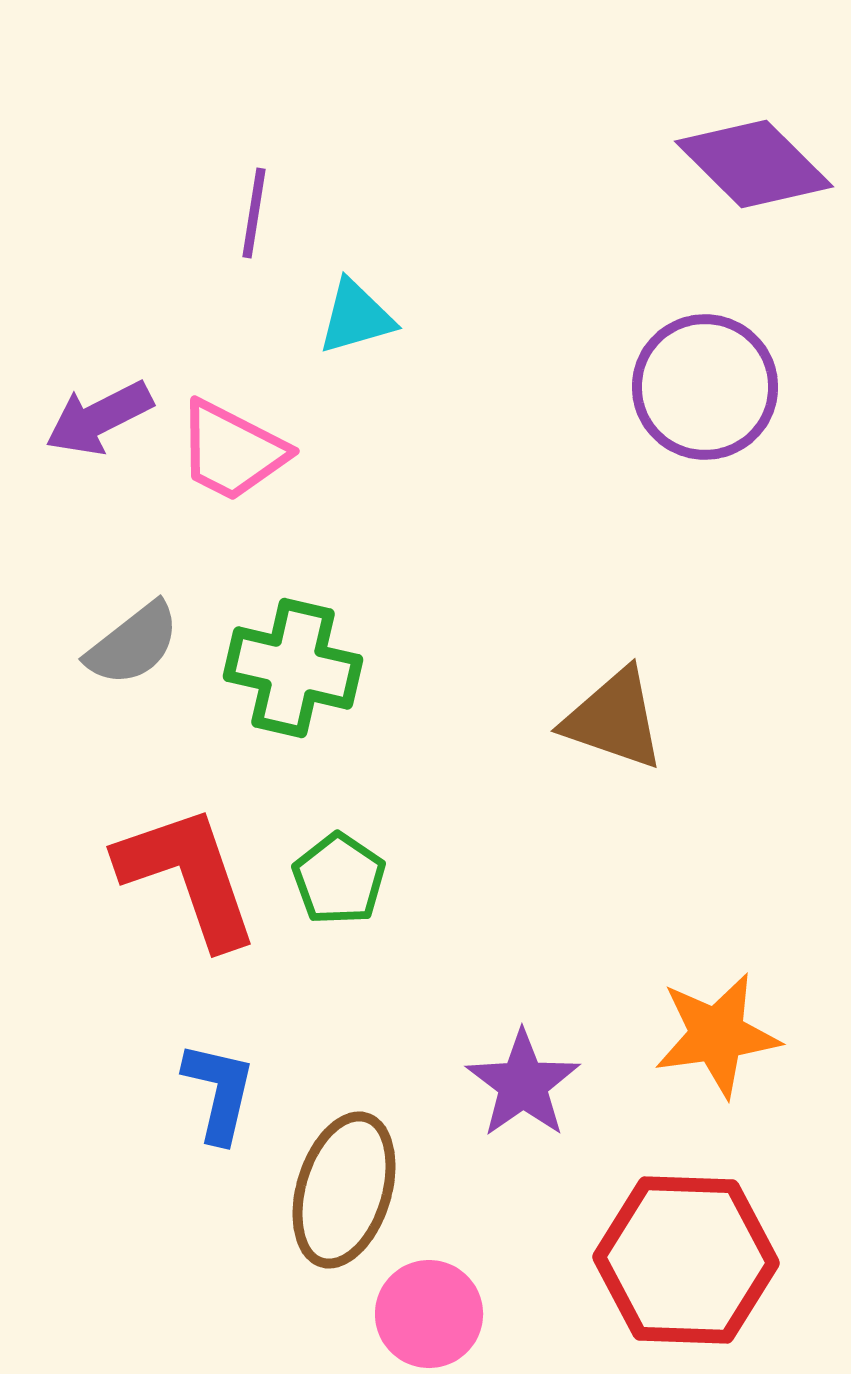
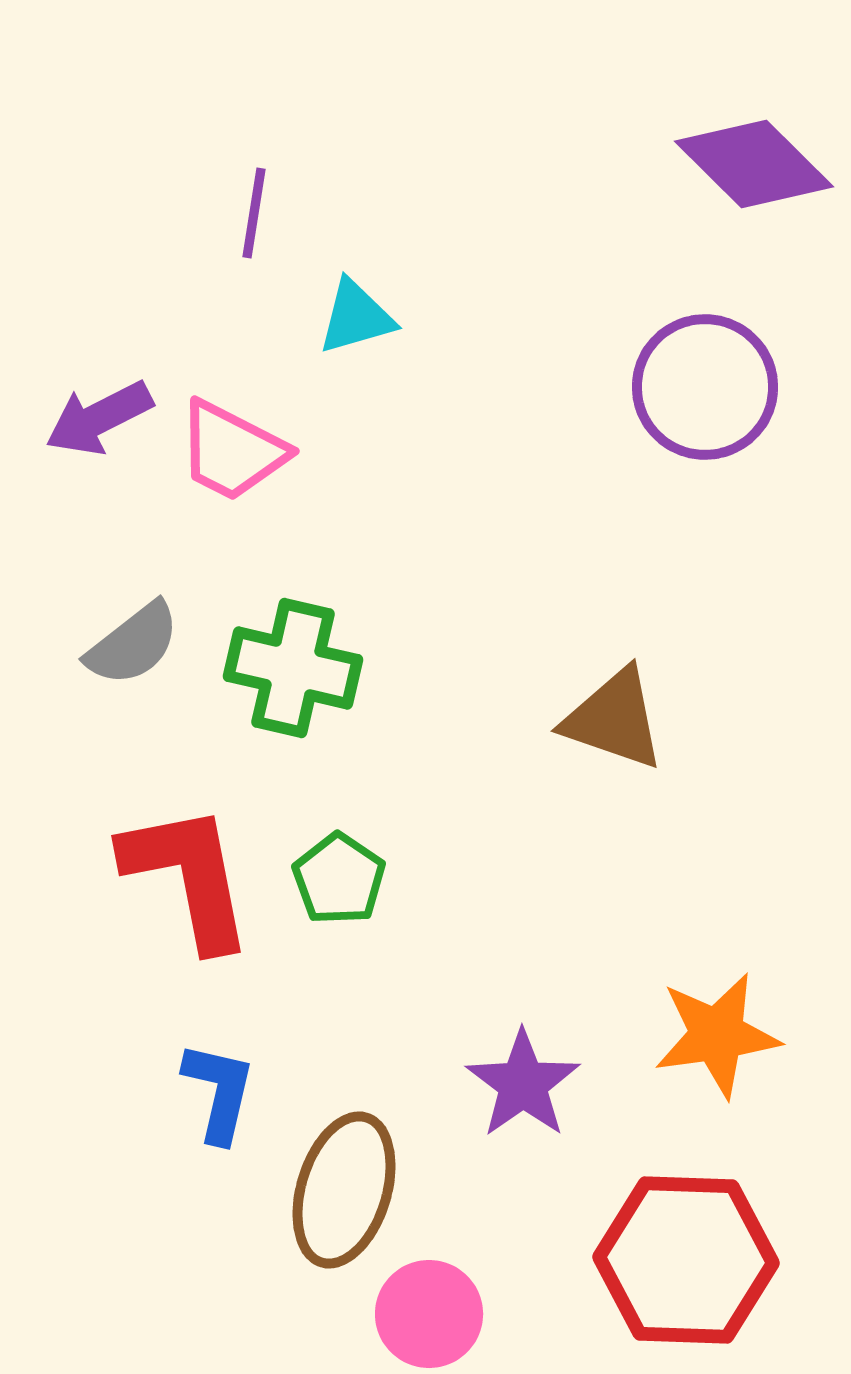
red L-shape: rotated 8 degrees clockwise
